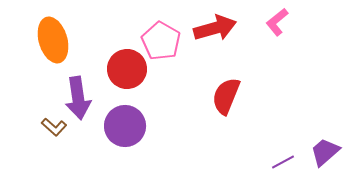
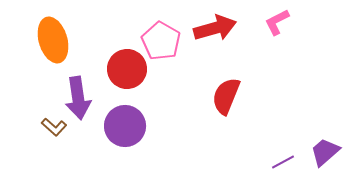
pink L-shape: rotated 12 degrees clockwise
